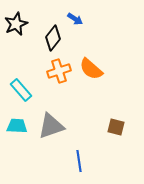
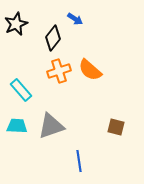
orange semicircle: moved 1 px left, 1 px down
